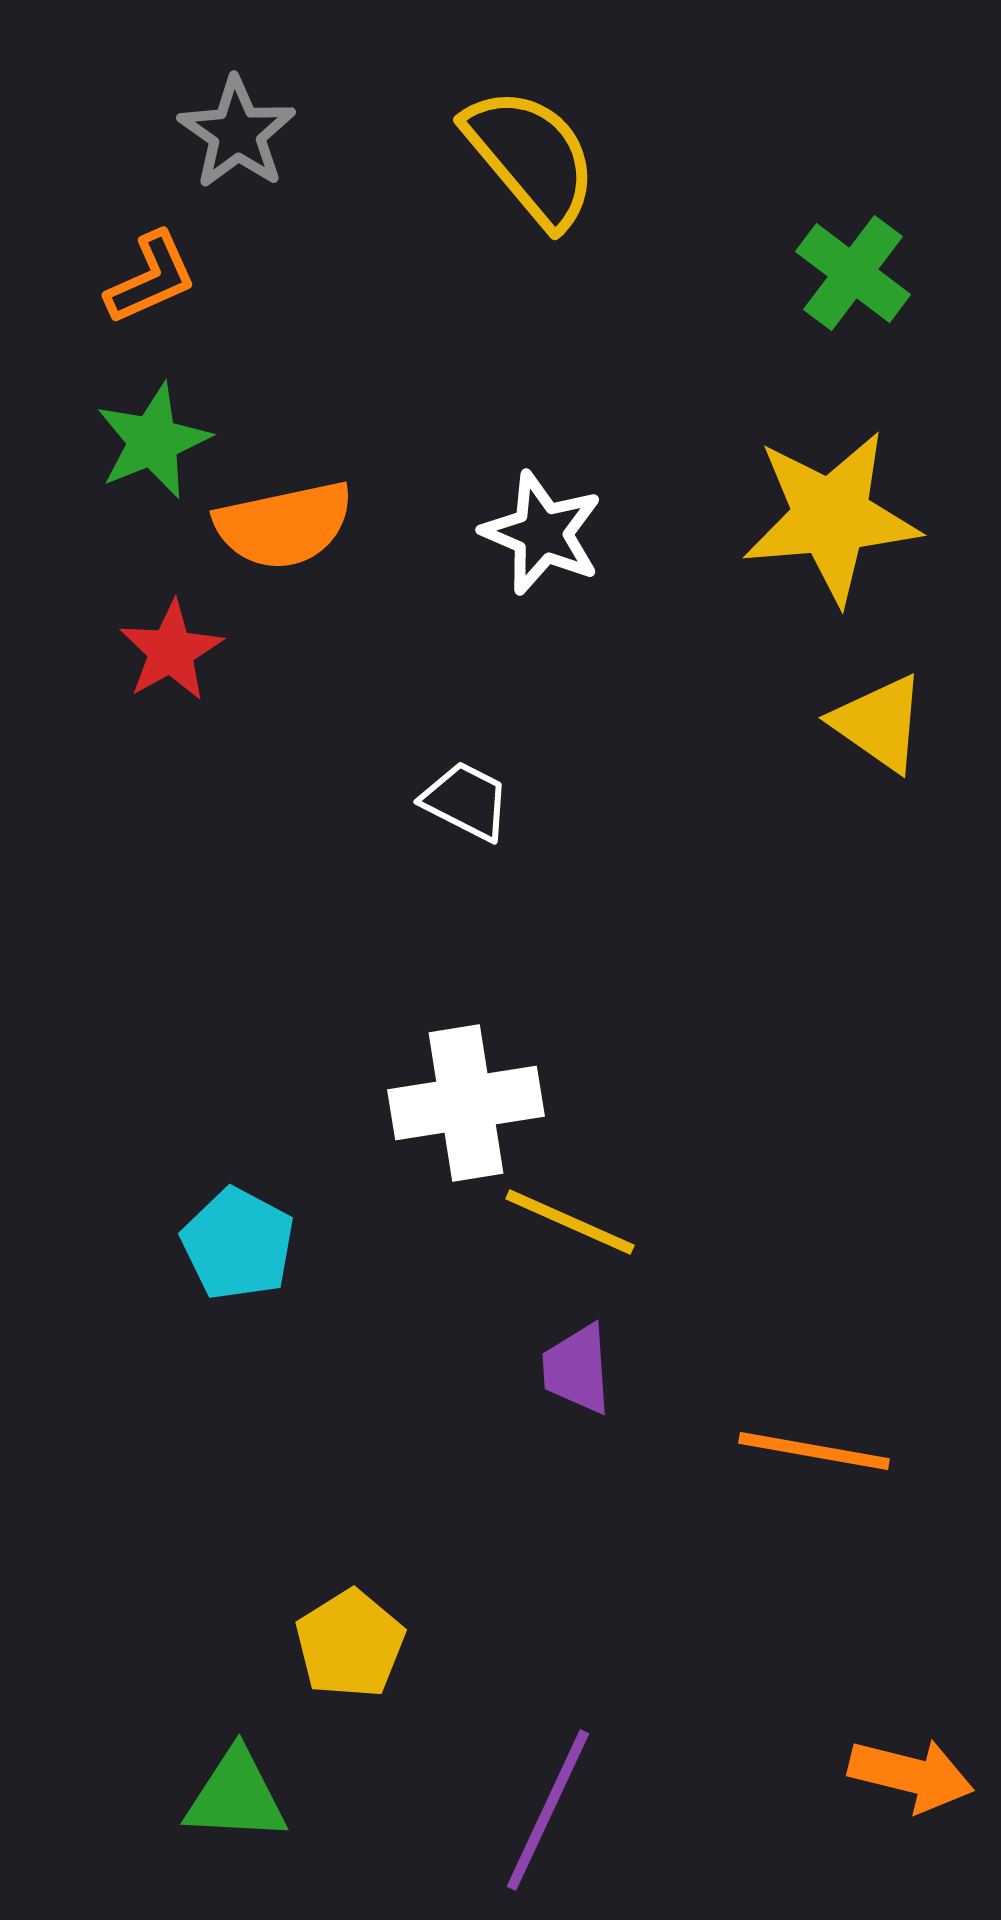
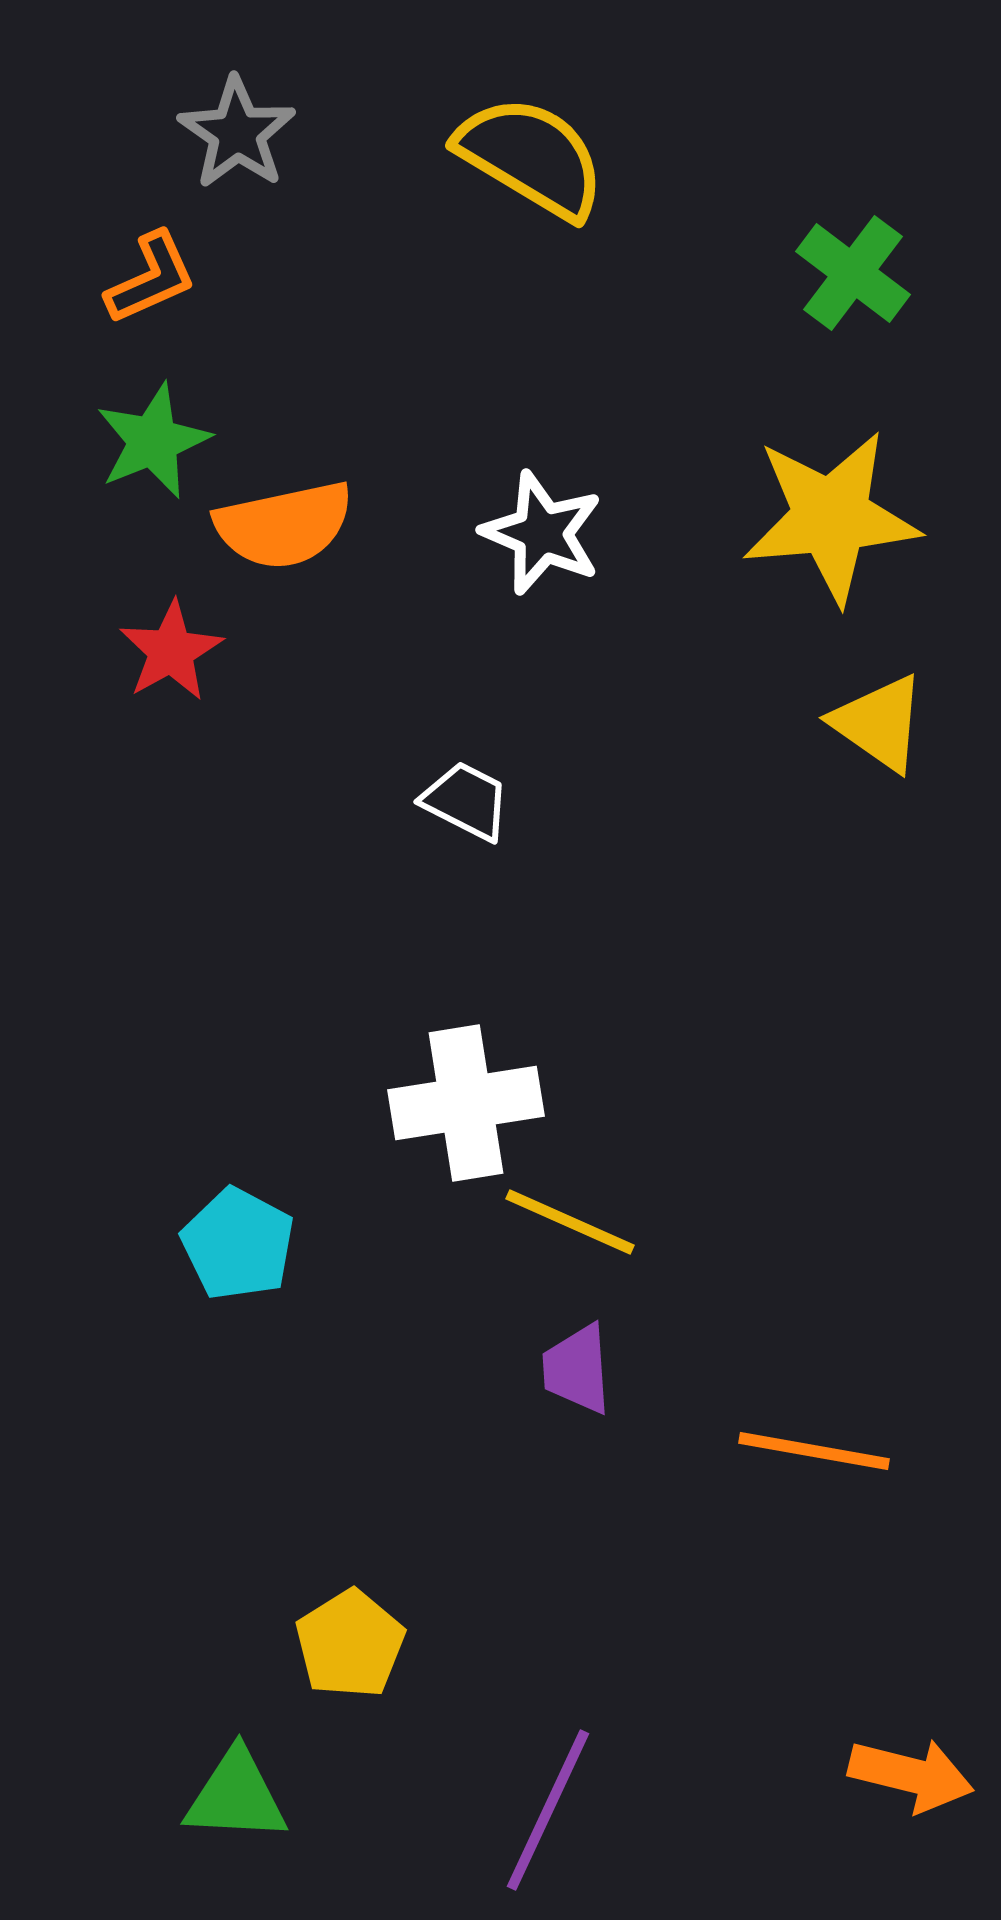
yellow semicircle: rotated 19 degrees counterclockwise
